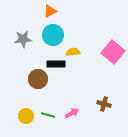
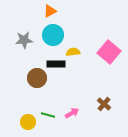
gray star: moved 1 px right, 1 px down
pink square: moved 4 px left
brown circle: moved 1 px left, 1 px up
brown cross: rotated 24 degrees clockwise
yellow circle: moved 2 px right, 6 px down
